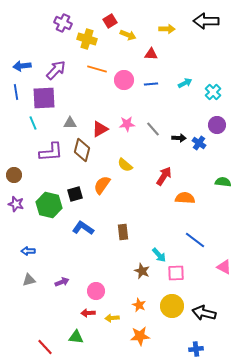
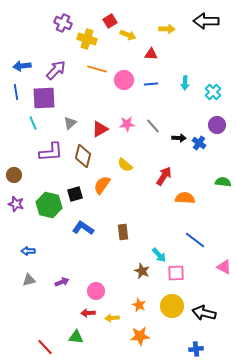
cyan arrow at (185, 83): rotated 120 degrees clockwise
gray triangle at (70, 123): rotated 40 degrees counterclockwise
gray line at (153, 129): moved 3 px up
brown diamond at (82, 150): moved 1 px right, 6 px down
